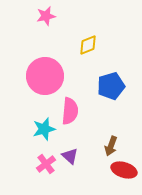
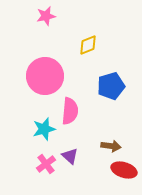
brown arrow: rotated 102 degrees counterclockwise
